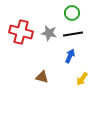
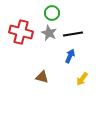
green circle: moved 20 px left
gray star: rotated 14 degrees clockwise
